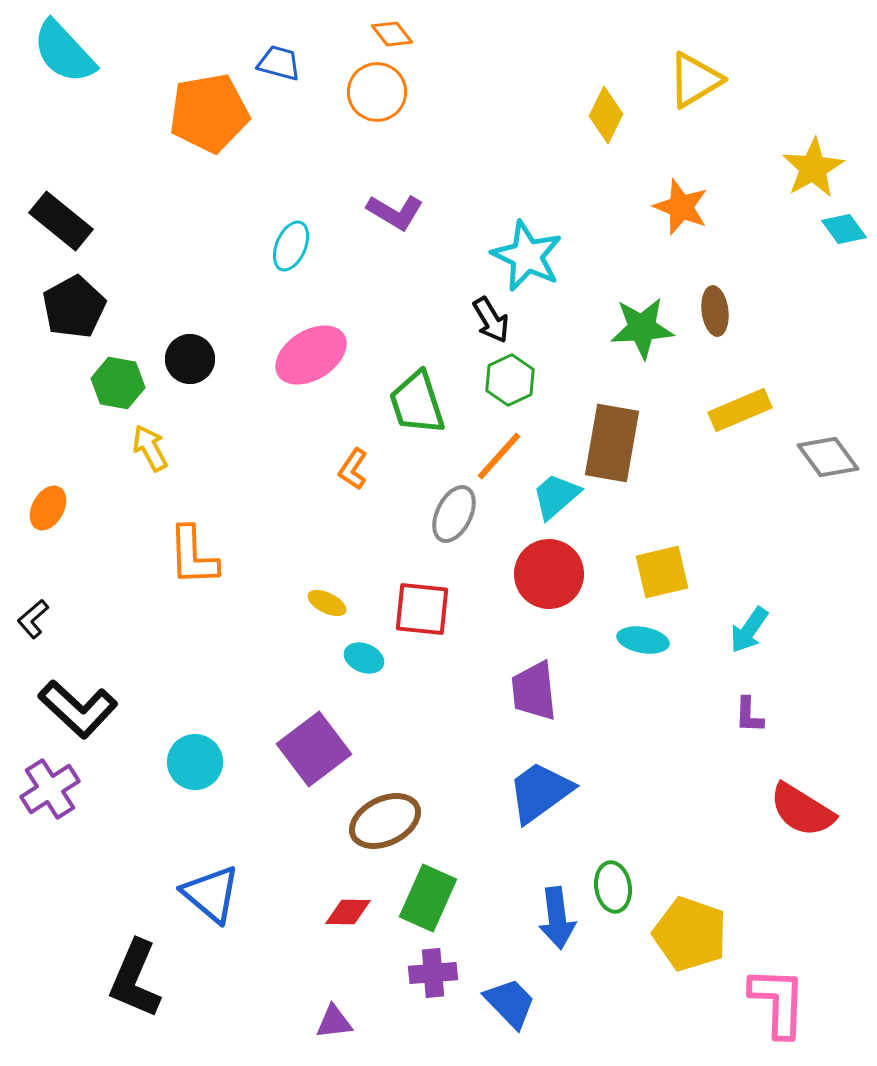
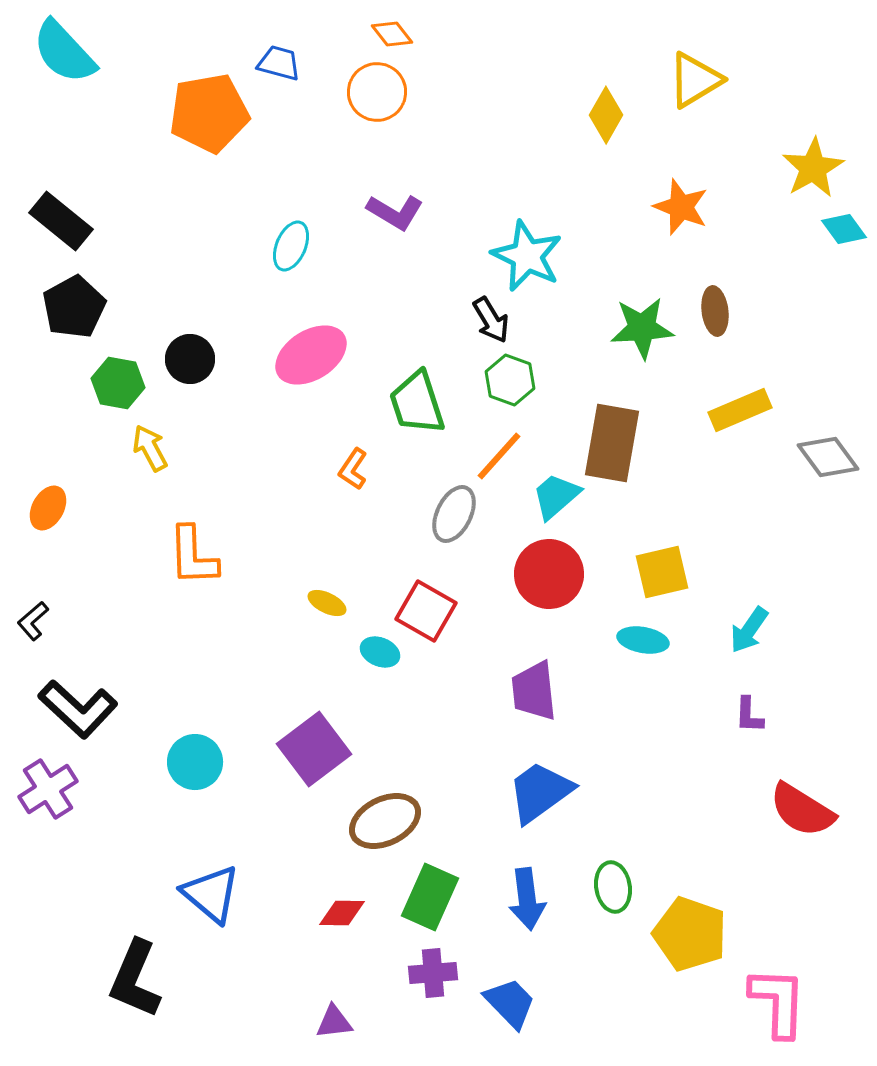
yellow diamond at (606, 115): rotated 4 degrees clockwise
green hexagon at (510, 380): rotated 15 degrees counterclockwise
red square at (422, 609): moved 4 px right, 2 px down; rotated 24 degrees clockwise
black L-shape at (33, 619): moved 2 px down
cyan ellipse at (364, 658): moved 16 px right, 6 px up
purple cross at (50, 789): moved 2 px left
green rectangle at (428, 898): moved 2 px right, 1 px up
red diamond at (348, 912): moved 6 px left, 1 px down
blue arrow at (557, 918): moved 30 px left, 19 px up
